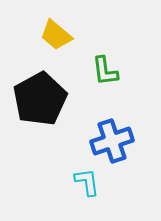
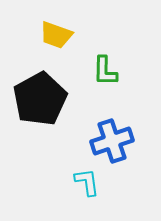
yellow trapezoid: rotated 20 degrees counterclockwise
green L-shape: rotated 8 degrees clockwise
